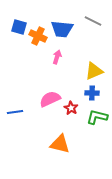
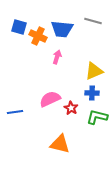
gray line: rotated 12 degrees counterclockwise
